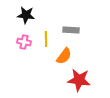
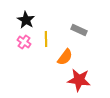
black star: moved 5 px down; rotated 24 degrees clockwise
gray rectangle: moved 8 px right; rotated 21 degrees clockwise
pink cross: rotated 24 degrees clockwise
orange semicircle: moved 1 px right, 1 px down
